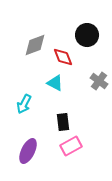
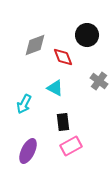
cyan triangle: moved 5 px down
